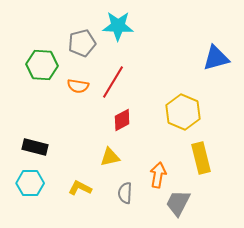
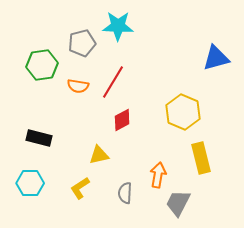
green hexagon: rotated 12 degrees counterclockwise
black rectangle: moved 4 px right, 9 px up
yellow triangle: moved 11 px left, 2 px up
yellow L-shape: rotated 60 degrees counterclockwise
